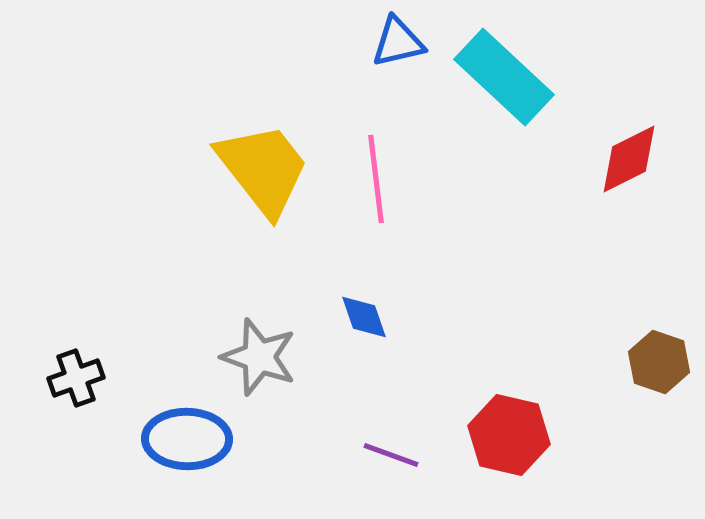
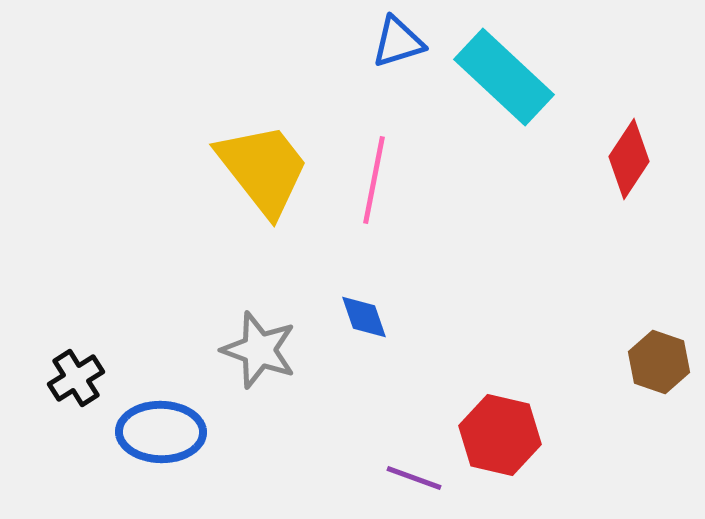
blue triangle: rotated 4 degrees counterclockwise
red diamond: rotated 30 degrees counterclockwise
pink line: moved 2 px left, 1 px down; rotated 18 degrees clockwise
gray star: moved 7 px up
black cross: rotated 12 degrees counterclockwise
red hexagon: moved 9 px left
blue ellipse: moved 26 px left, 7 px up
purple line: moved 23 px right, 23 px down
